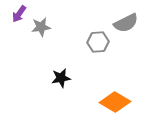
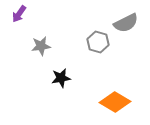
gray star: moved 19 px down
gray hexagon: rotated 20 degrees clockwise
